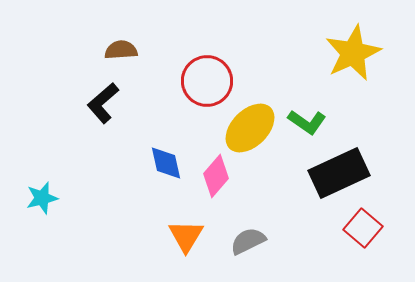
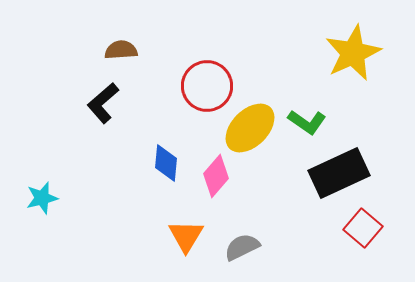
red circle: moved 5 px down
blue diamond: rotated 18 degrees clockwise
gray semicircle: moved 6 px left, 6 px down
